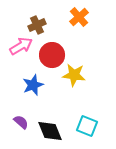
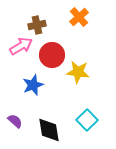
brown cross: rotated 12 degrees clockwise
yellow star: moved 4 px right, 3 px up
purple semicircle: moved 6 px left, 1 px up
cyan square: moved 6 px up; rotated 25 degrees clockwise
black diamond: moved 1 px left, 1 px up; rotated 12 degrees clockwise
